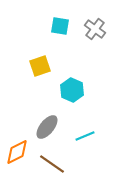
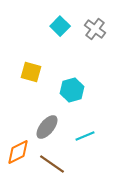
cyan square: rotated 36 degrees clockwise
yellow square: moved 9 px left, 6 px down; rotated 35 degrees clockwise
cyan hexagon: rotated 20 degrees clockwise
orange diamond: moved 1 px right
